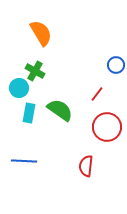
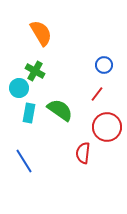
blue circle: moved 12 px left
blue line: rotated 55 degrees clockwise
red semicircle: moved 3 px left, 13 px up
